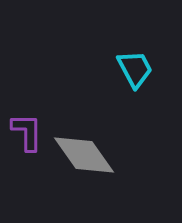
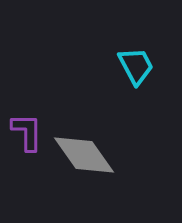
cyan trapezoid: moved 1 px right, 3 px up
